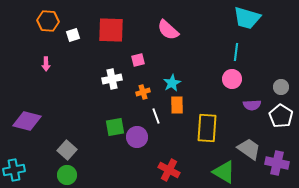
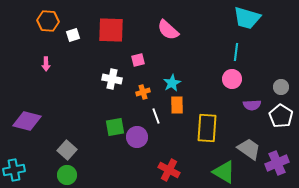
white cross: rotated 24 degrees clockwise
purple cross: rotated 35 degrees counterclockwise
